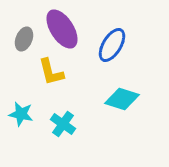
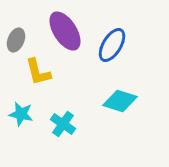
purple ellipse: moved 3 px right, 2 px down
gray ellipse: moved 8 px left, 1 px down
yellow L-shape: moved 13 px left
cyan diamond: moved 2 px left, 2 px down
